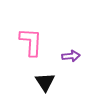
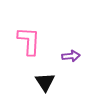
pink L-shape: moved 2 px left, 1 px up
